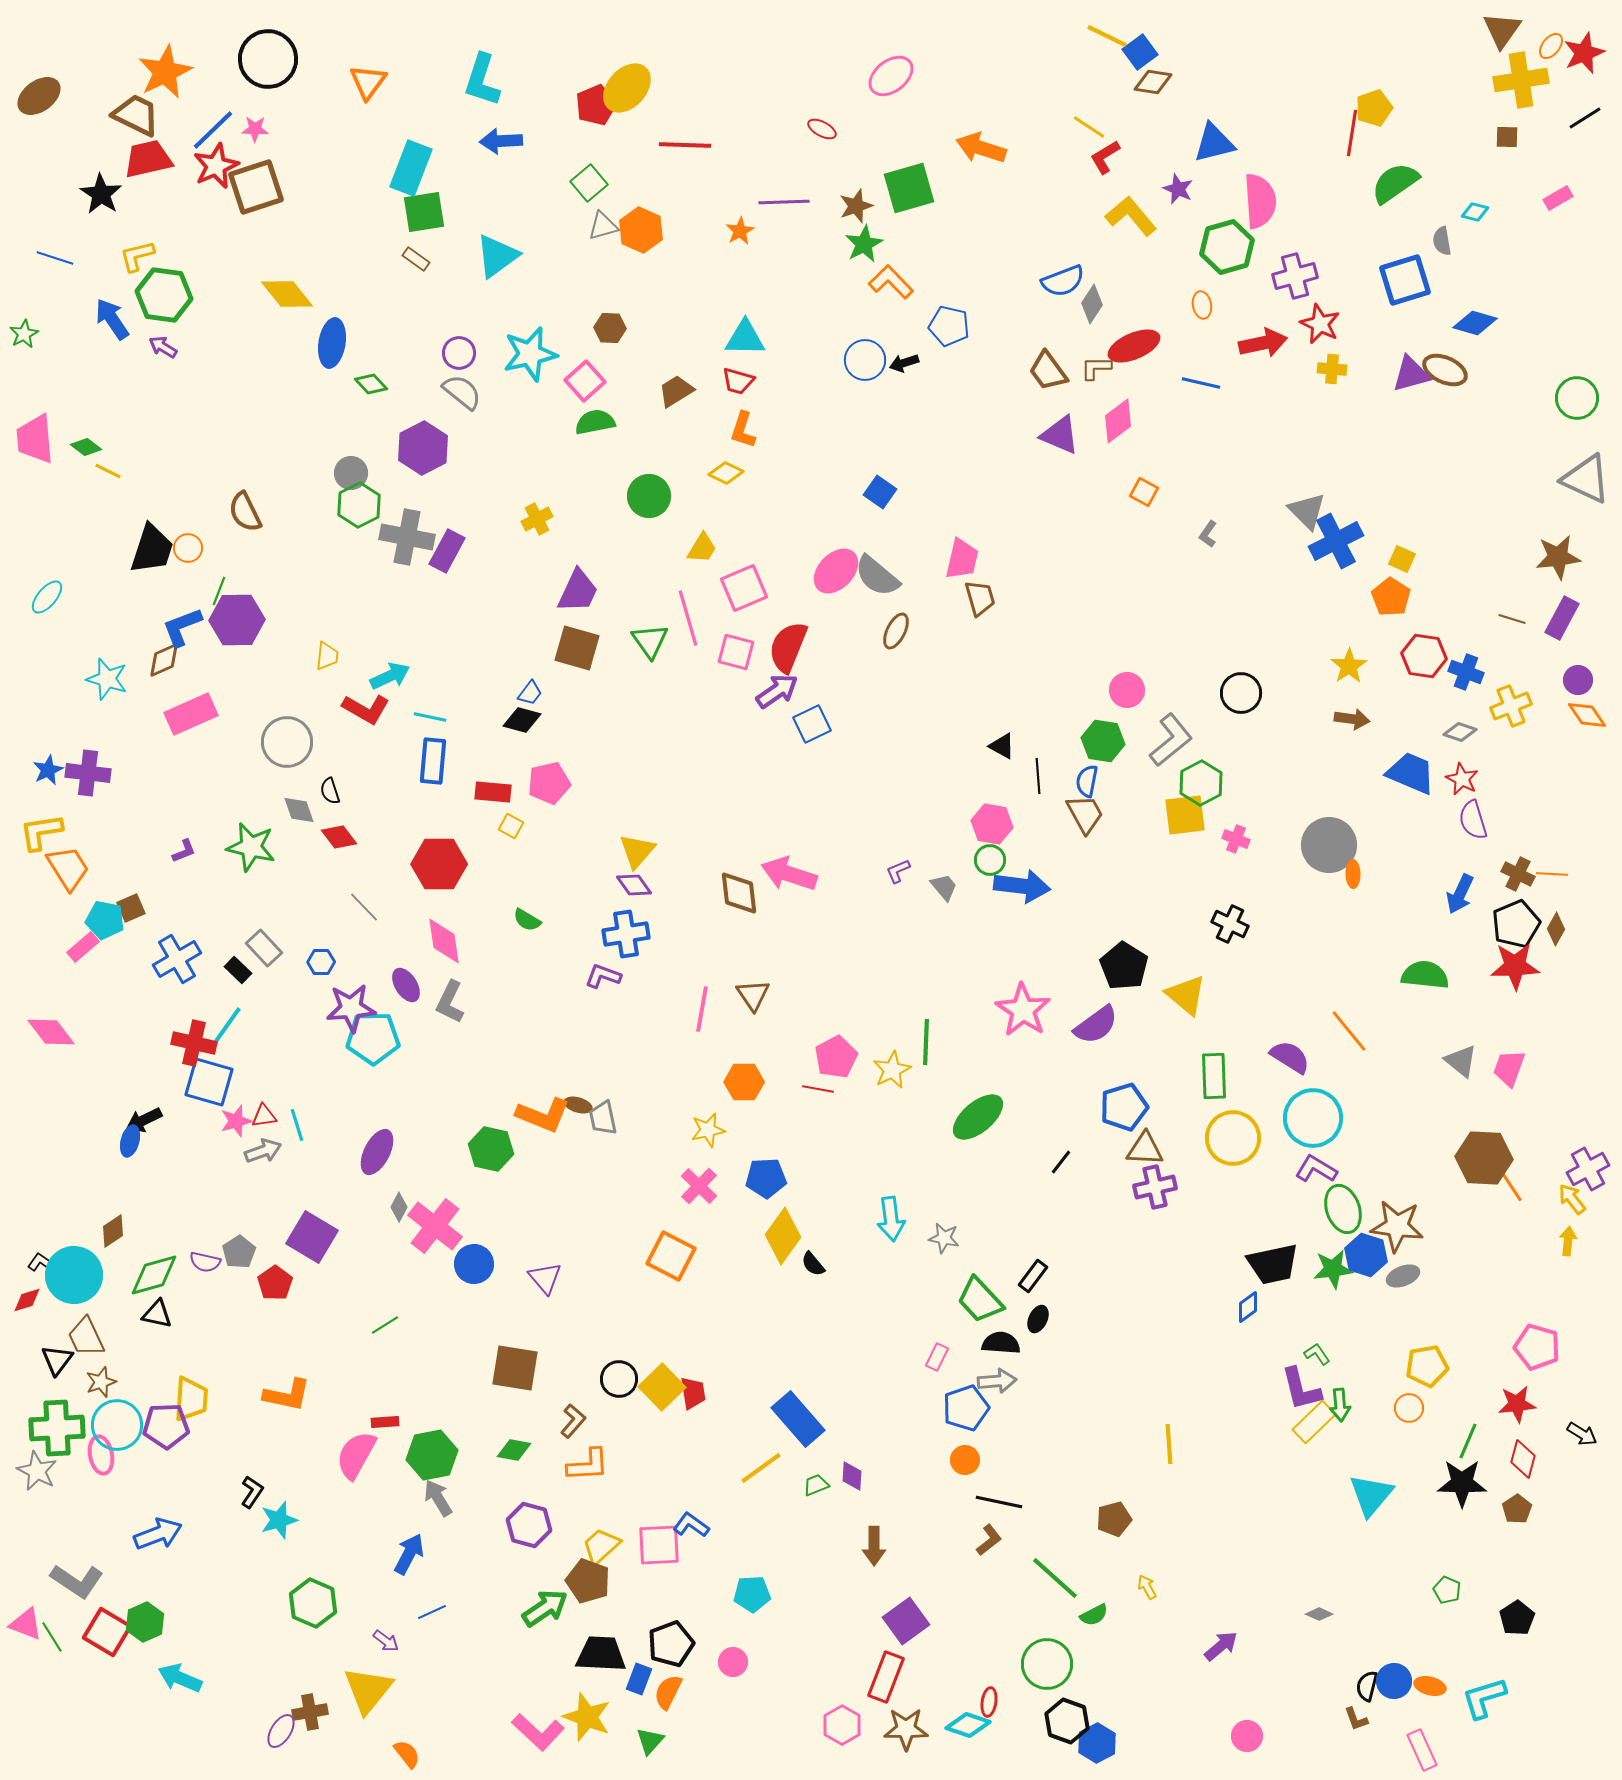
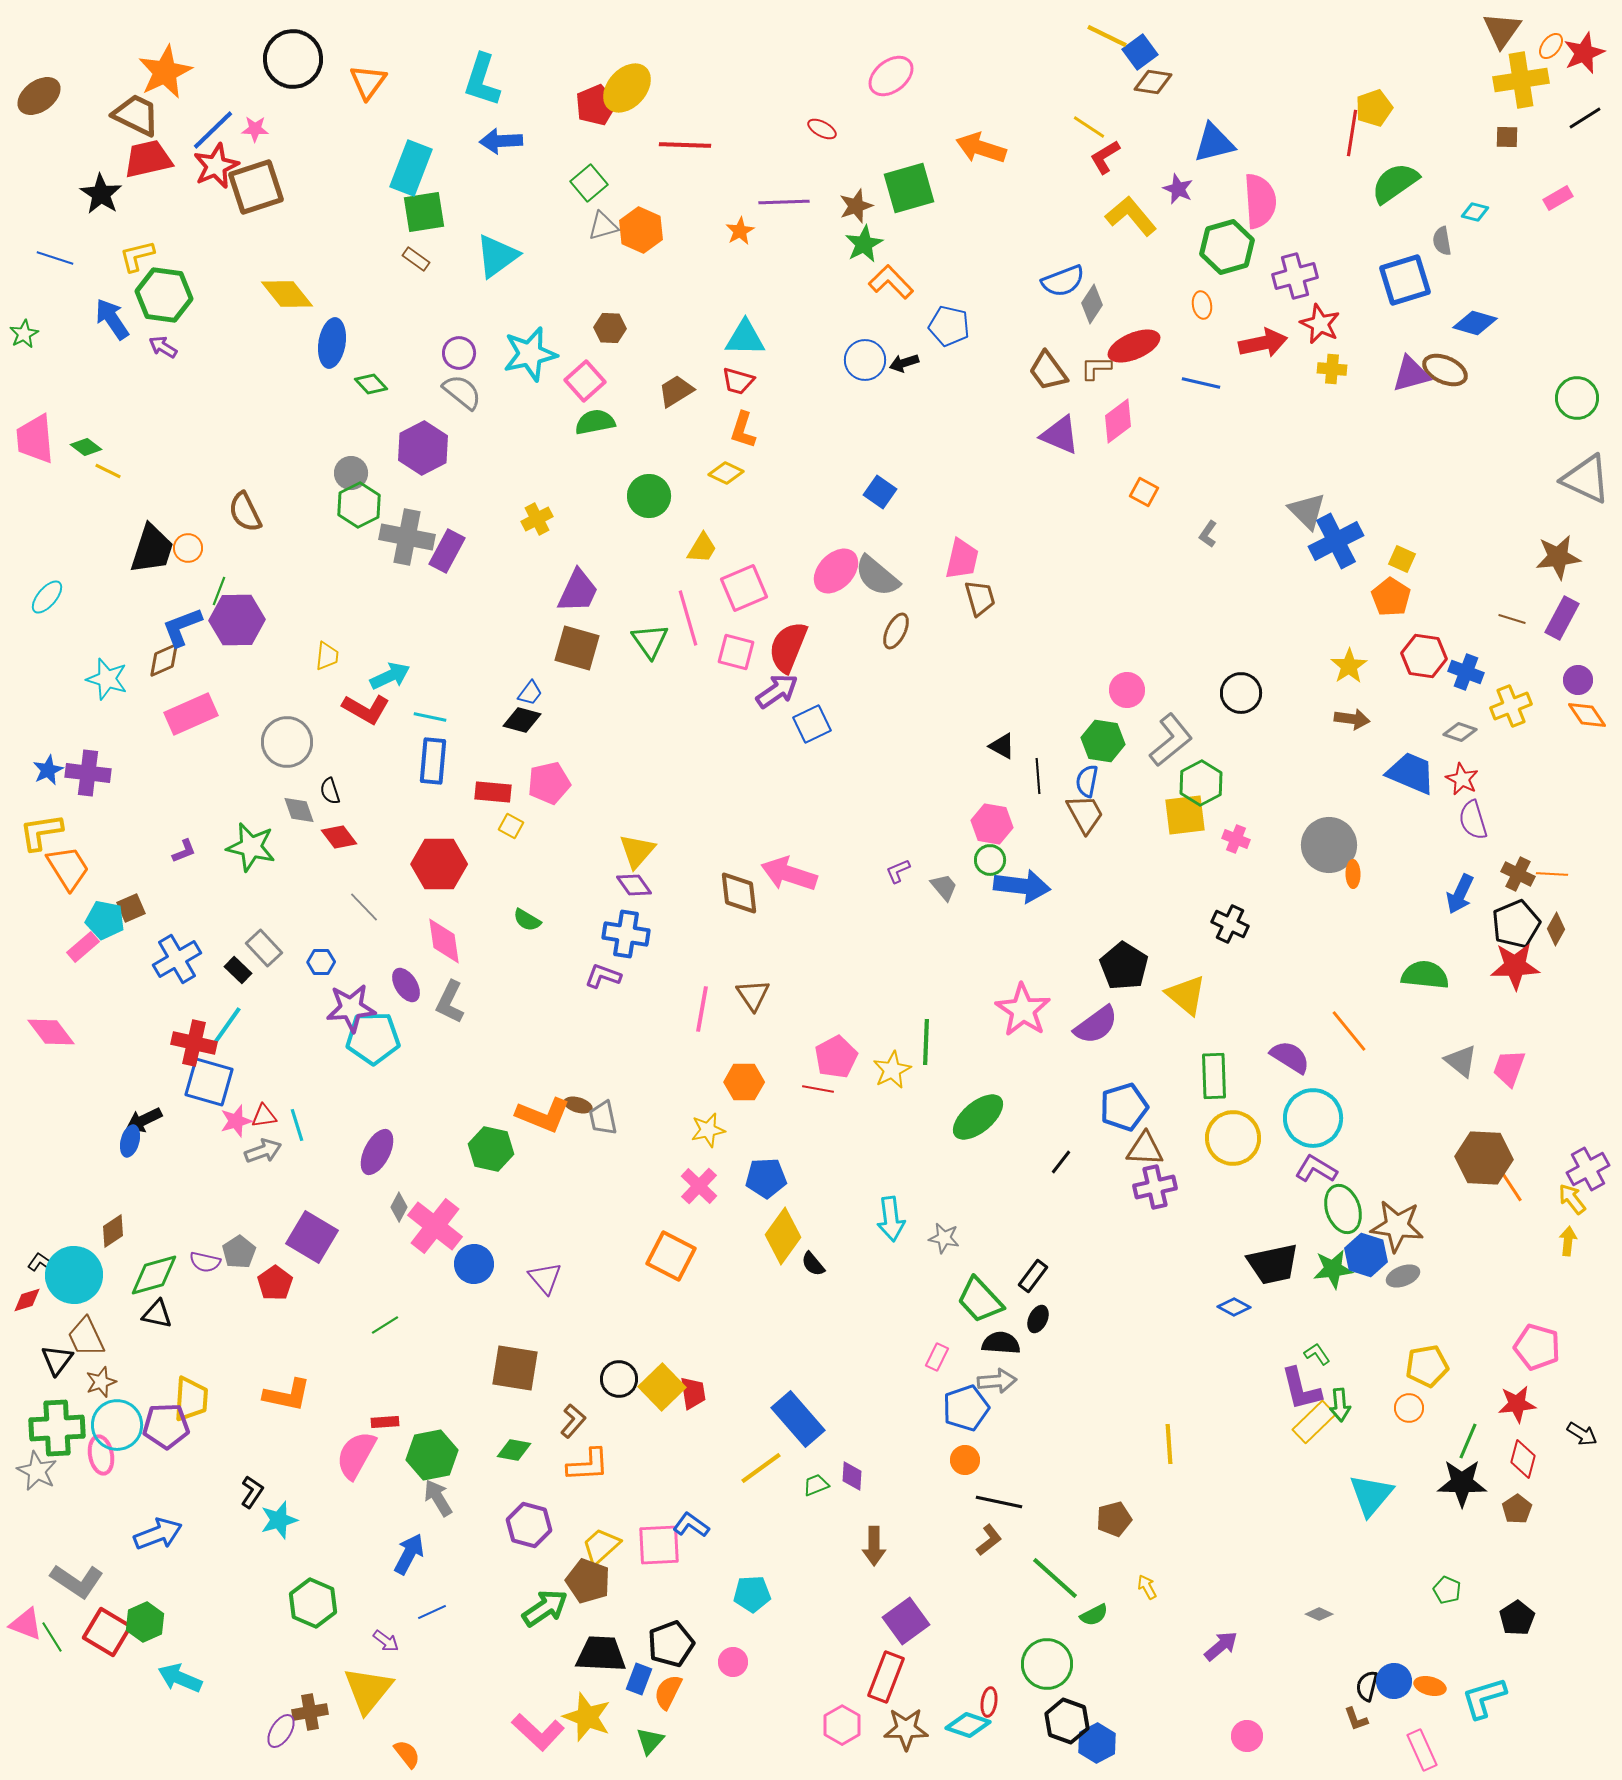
black circle at (268, 59): moved 25 px right
blue cross at (626, 934): rotated 18 degrees clockwise
blue diamond at (1248, 1307): moved 14 px left; rotated 64 degrees clockwise
